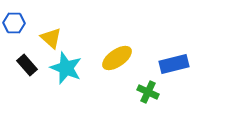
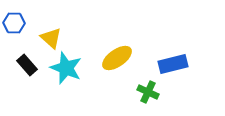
blue rectangle: moved 1 px left
